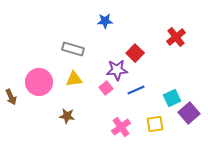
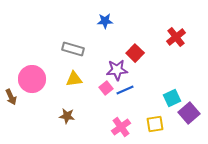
pink circle: moved 7 px left, 3 px up
blue line: moved 11 px left
